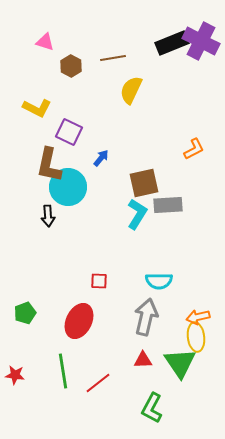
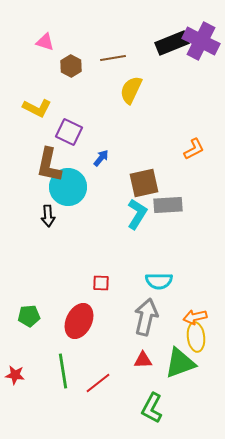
red square: moved 2 px right, 2 px down
green pentagon: moved 4 px right, 3 px down; rotated 15 degrees clockwise
orange arrow: moved 3 px left
green triangle: rotated 44 degrees clockwise
